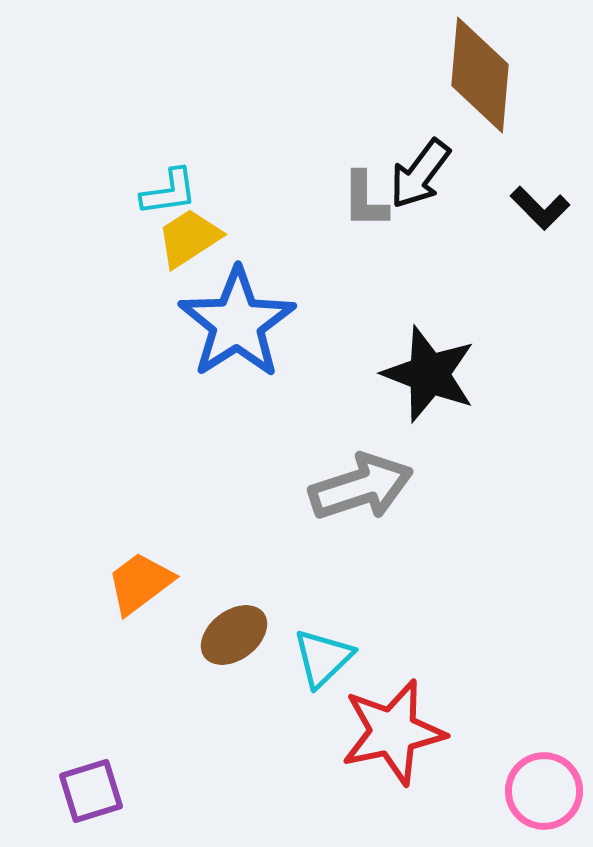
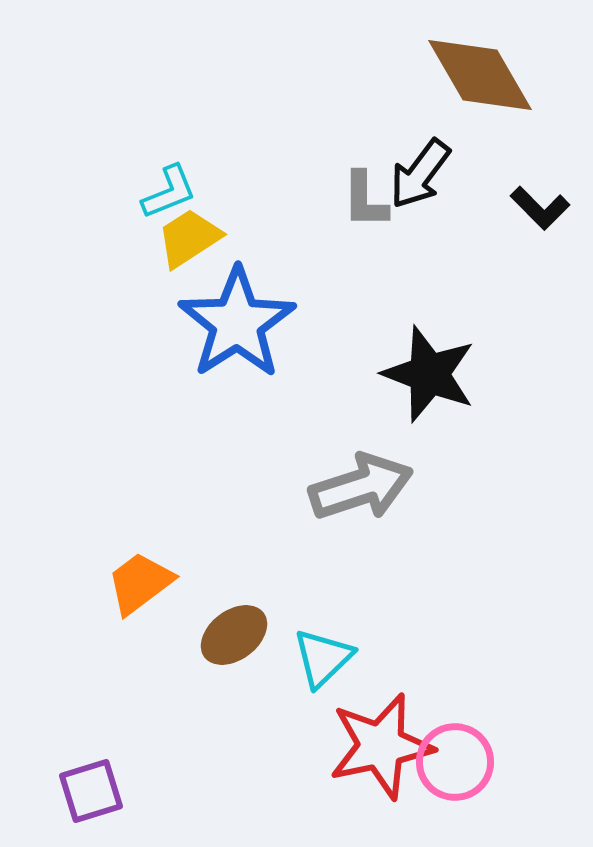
brown diamond: rotated 35 degrees counterclockwise
cyan L-shape: rotated 14 degrees counterclockwise
red star: moved 12 px left, 14 px down
pink circle: moved 89 px left, 29 px up
